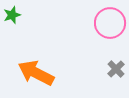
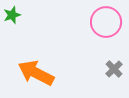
pink circle: moved 4 px left, 1 px up
gray cross: moved 2 px left
